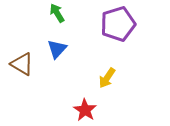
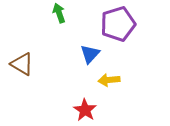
green arrow: moved 2 px right; rotated 12 degrees clockwise
blue triangle: moved 33 px right, 5 px down
yellow arrow: moved 2 px right, 2 px down; rotated 50 degrees clockwise
